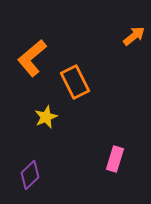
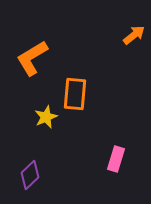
orange arrow: moved 1 px up
orange L-shape: rotated 9 degrees clockwise
orange rectangle: moved 12 px down; rotated 32 degrees clockwise
pink rectangle: moved 1 px right
